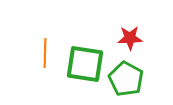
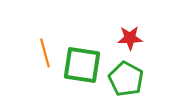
orange line: rotated 16 degrees counterclockwise
green square: moved 3 px left, 1 px down
